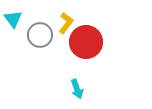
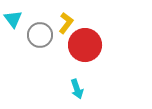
red circle: moved 1 px left, 3 px down
